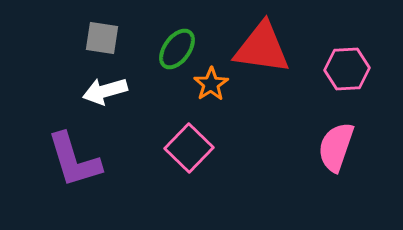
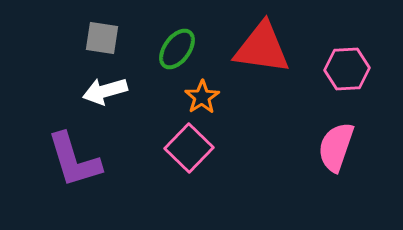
orange star: moved 9 px left, 13 px down
